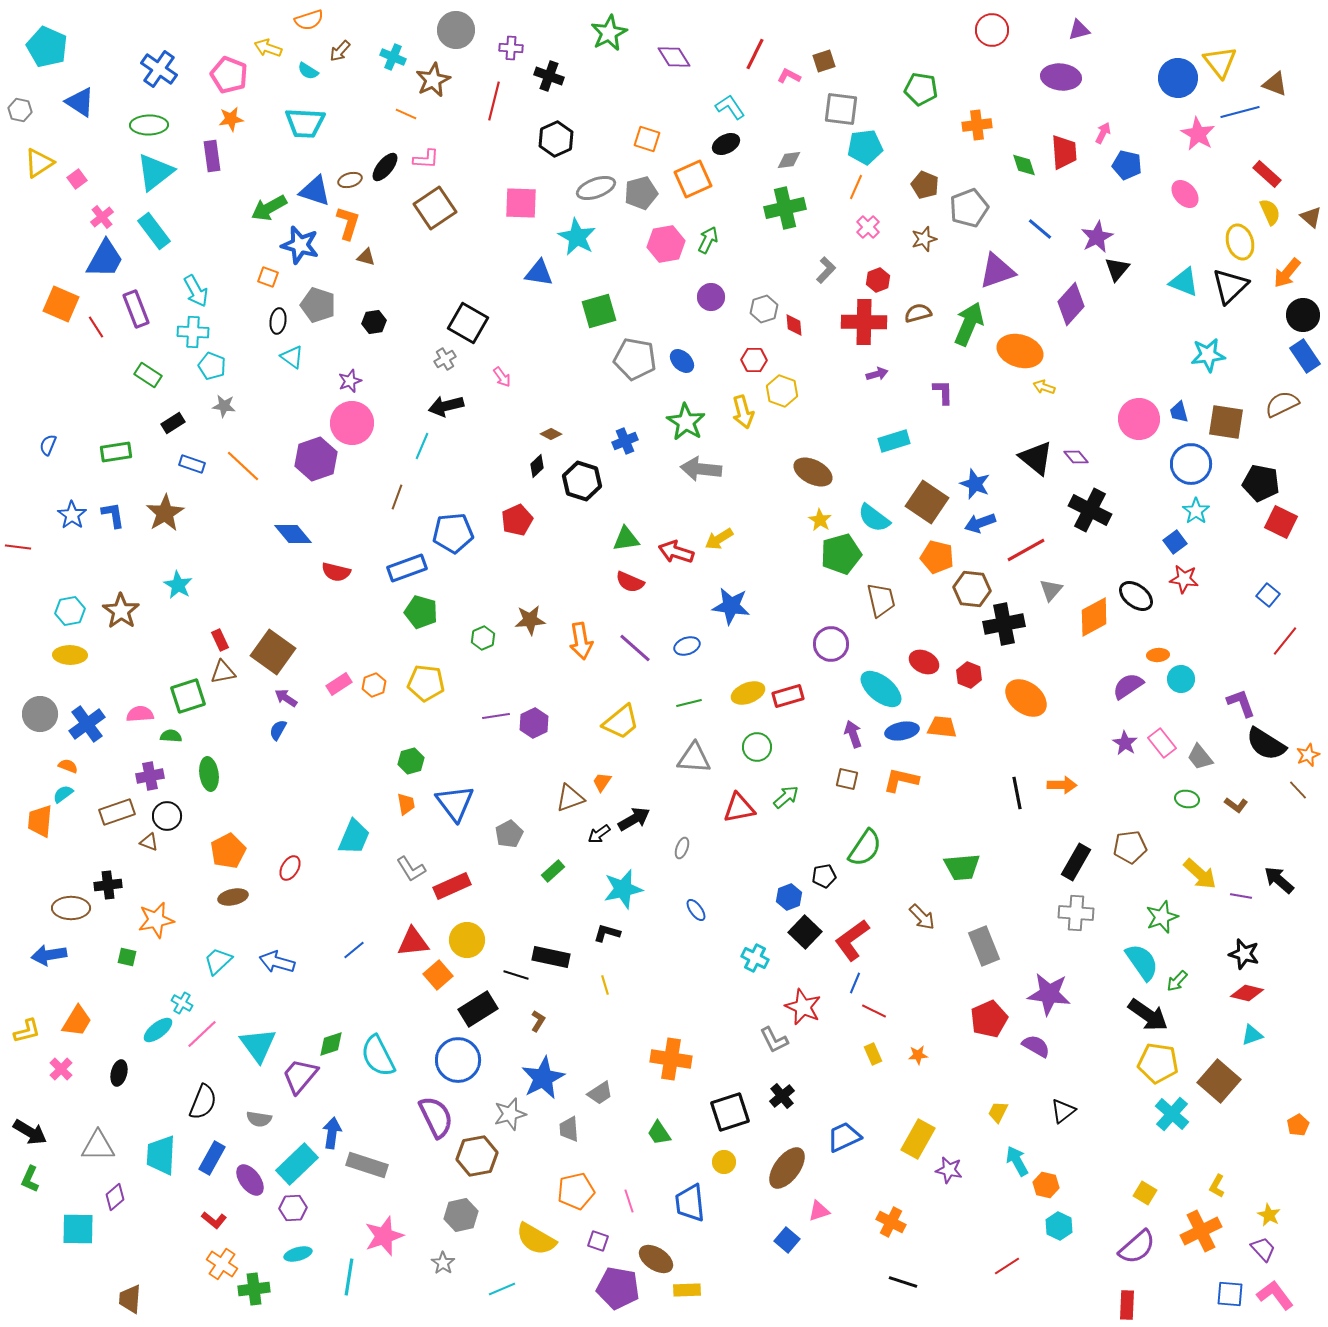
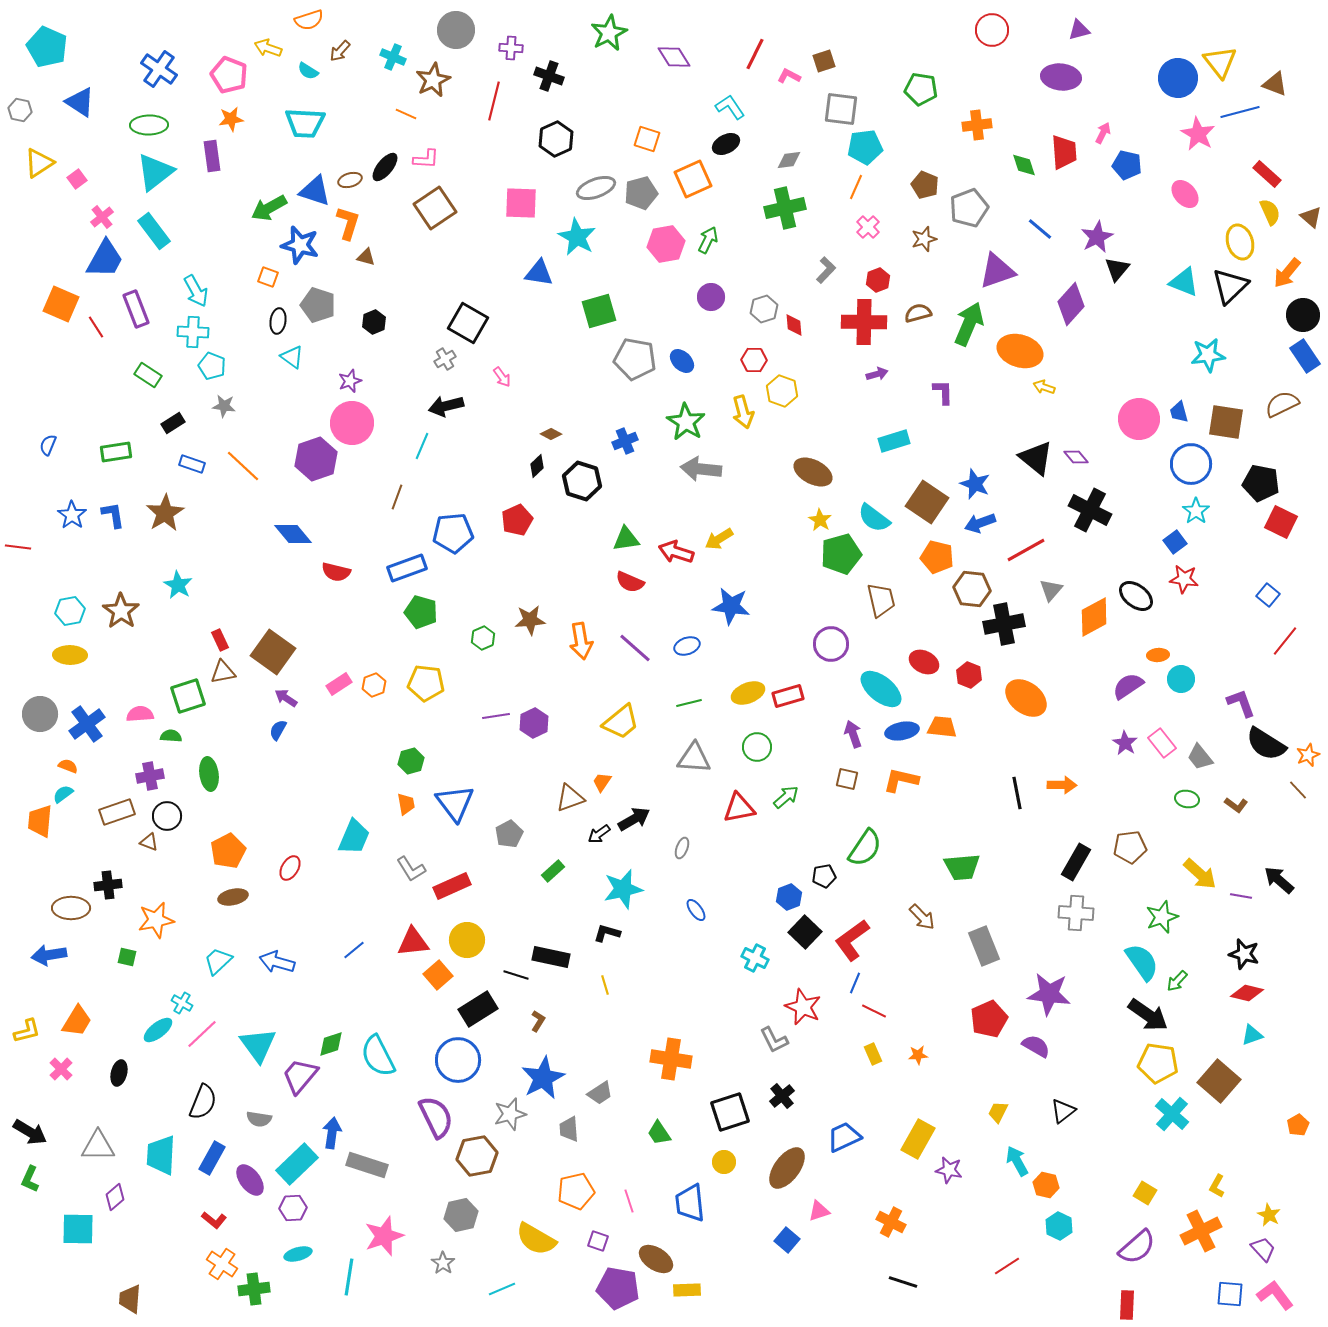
black hexagon at (374, 322): rotated 15 degrees counterclockwise
